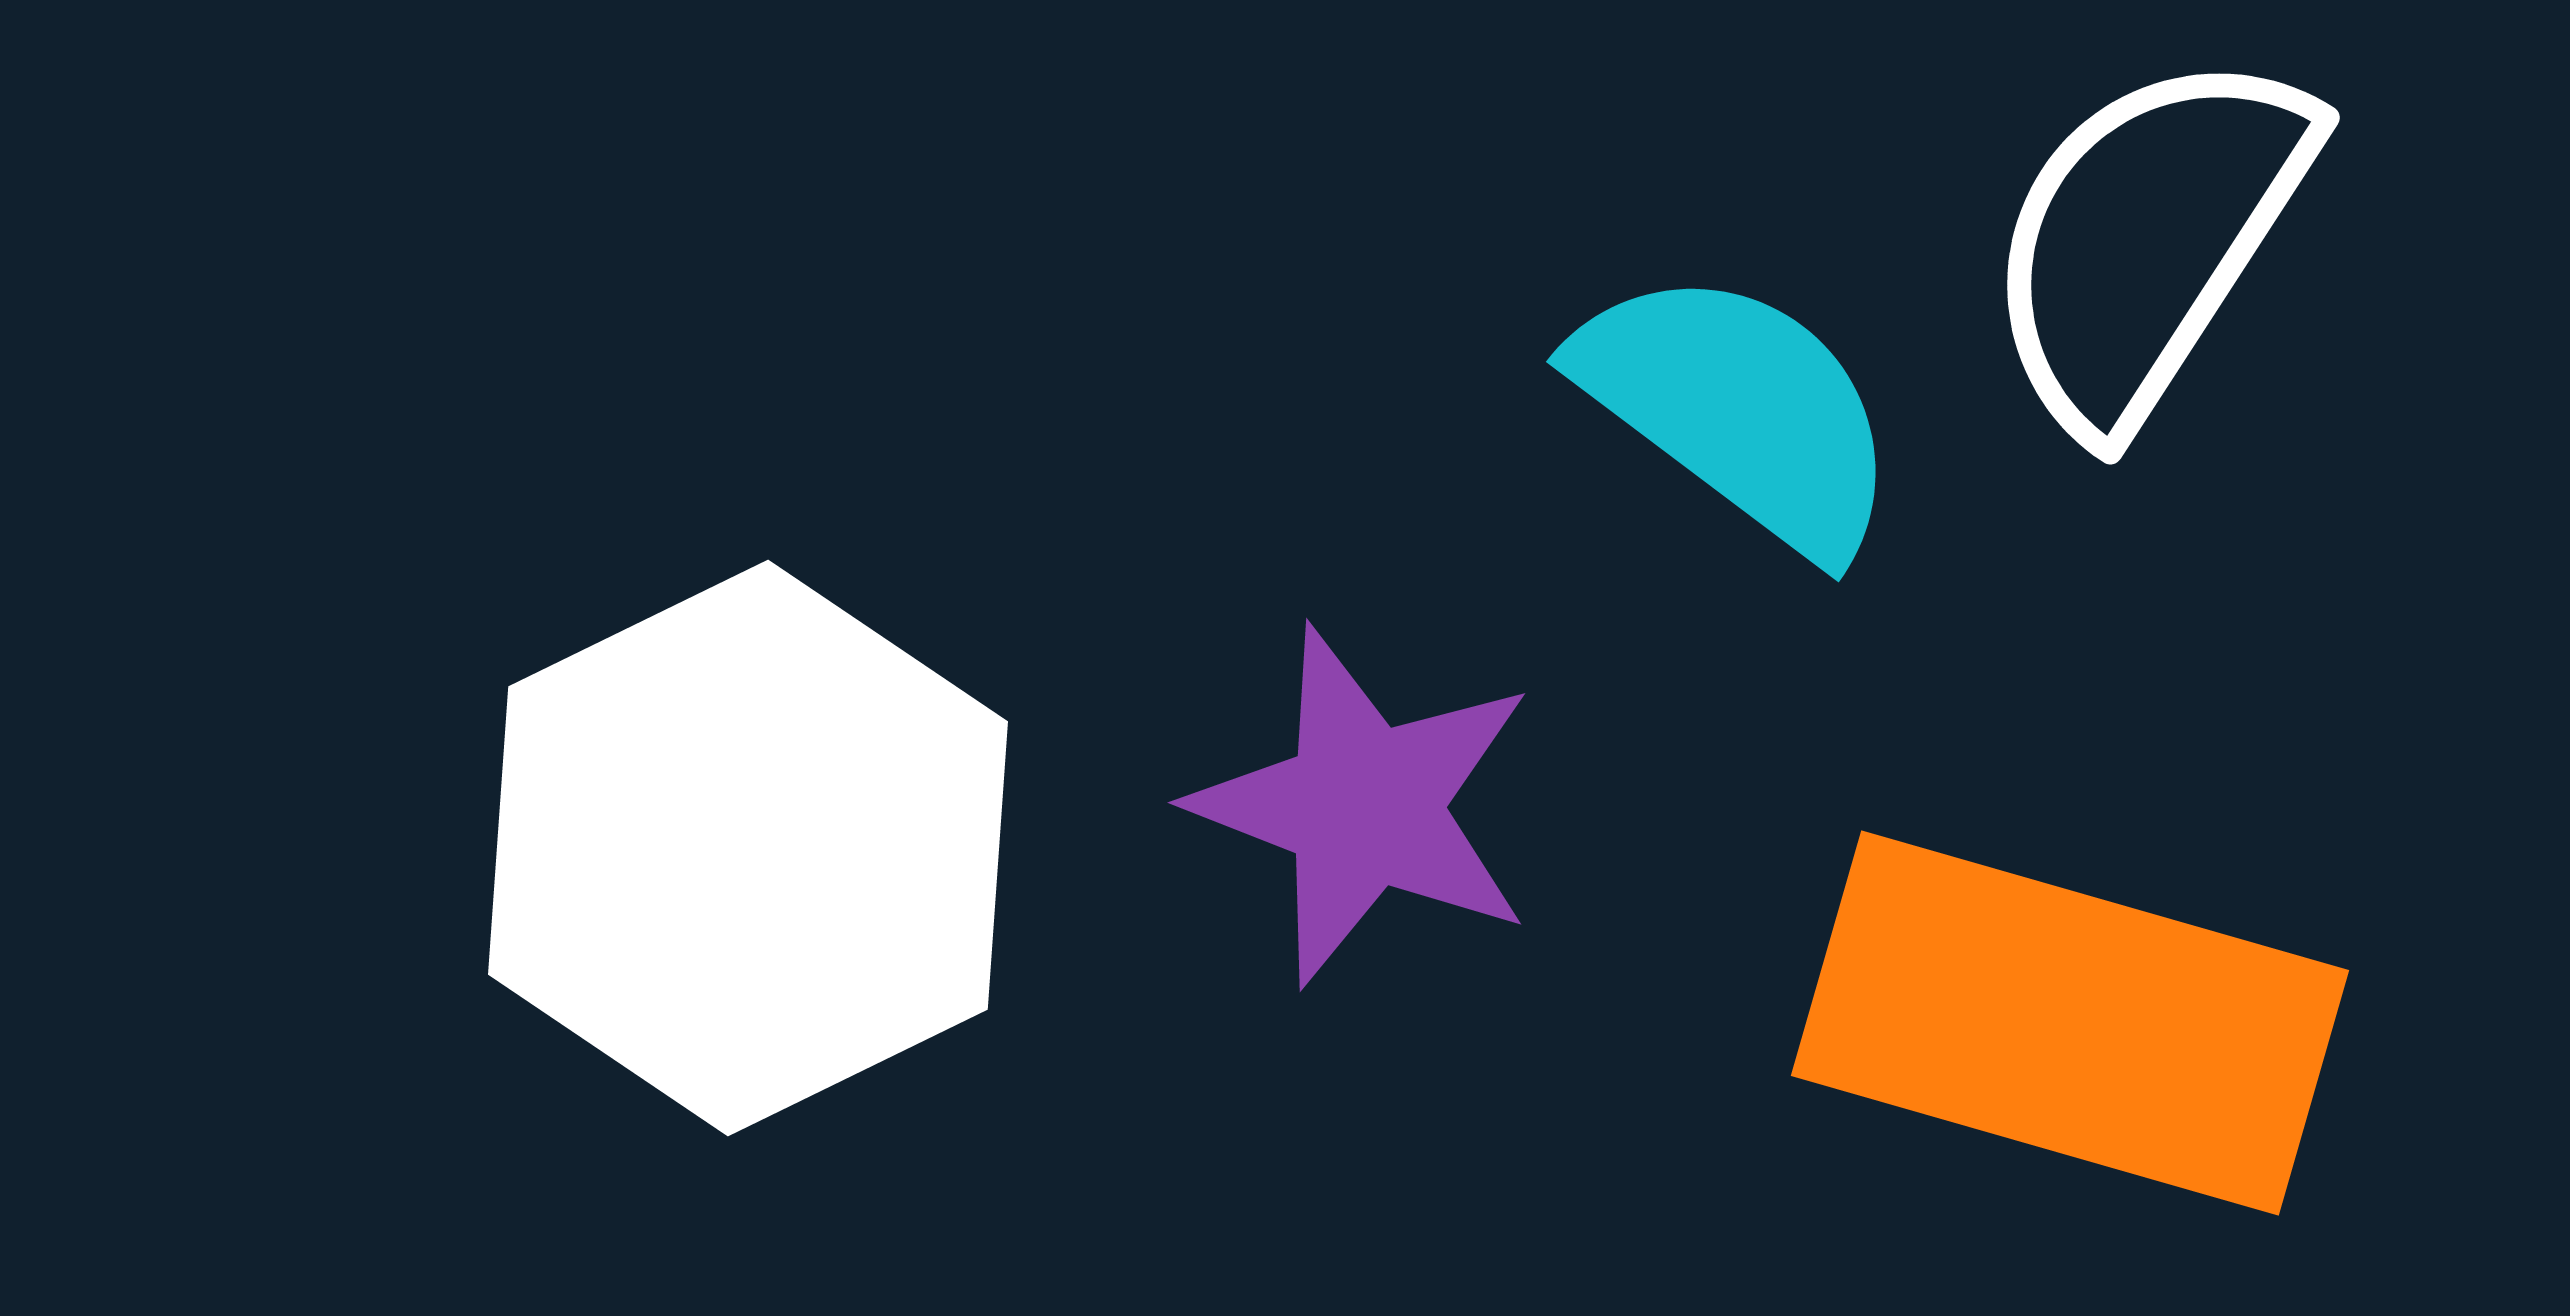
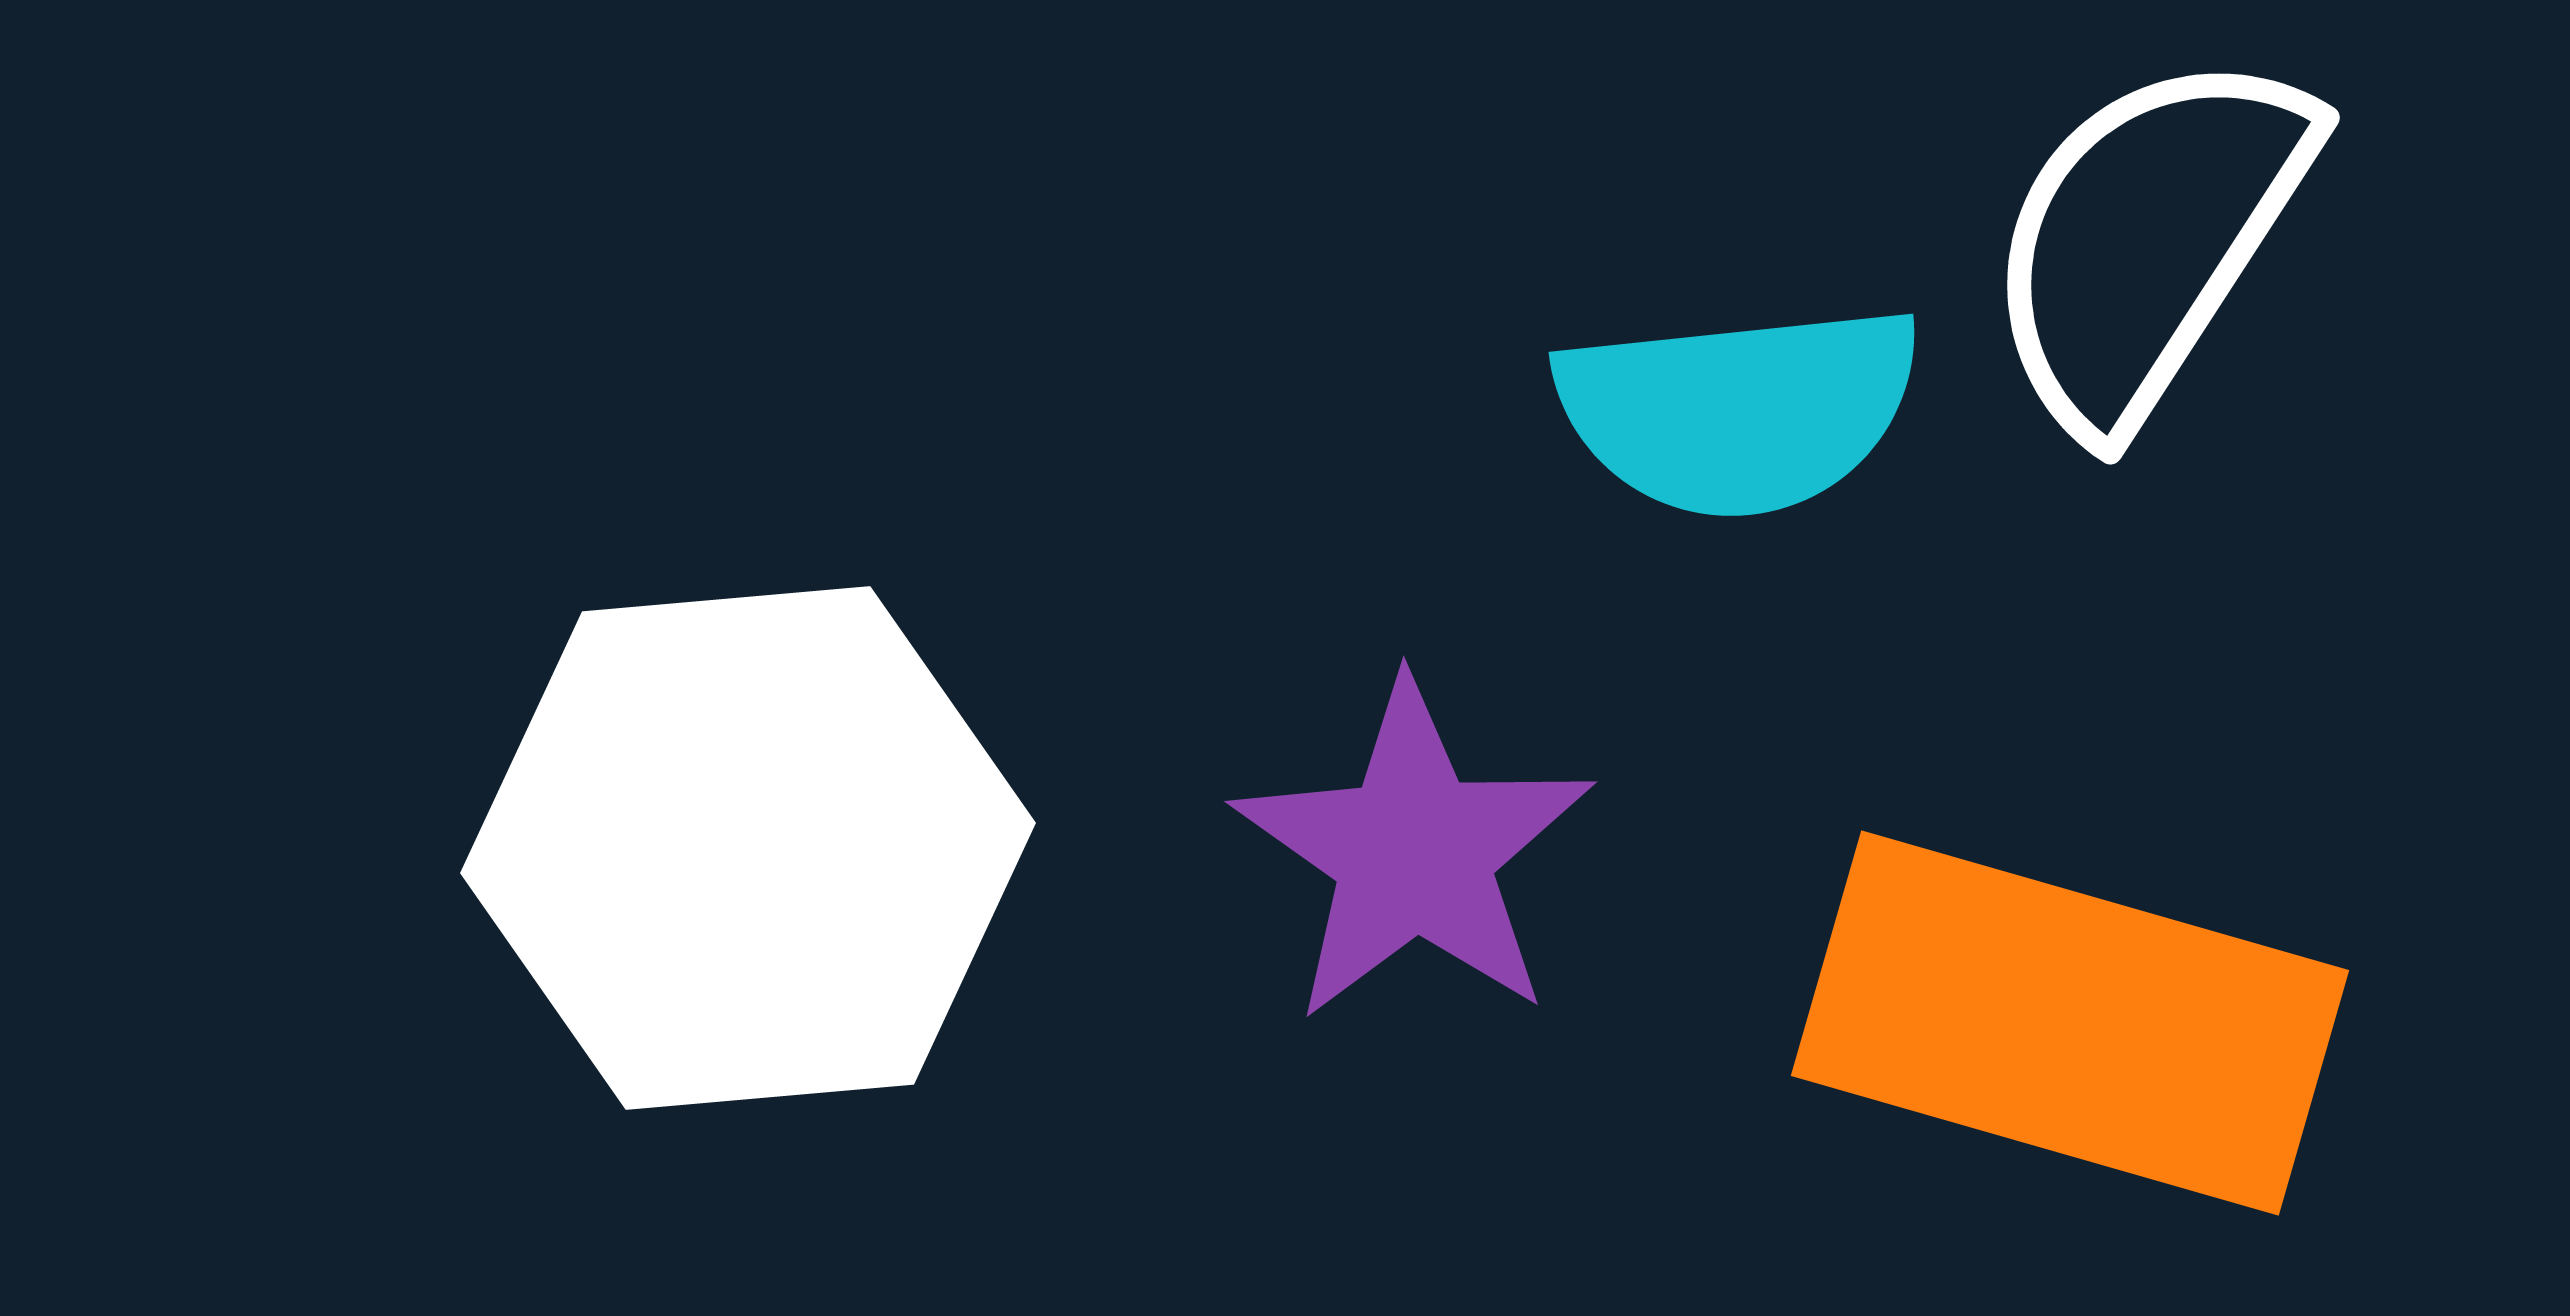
cyan semicircle: rotated 137 degrees clockwise
purple star: moved 50 px right, 46 px down; rotated 14 degrees clockwise
white hexagon: rotated 21 degrees clockwise
